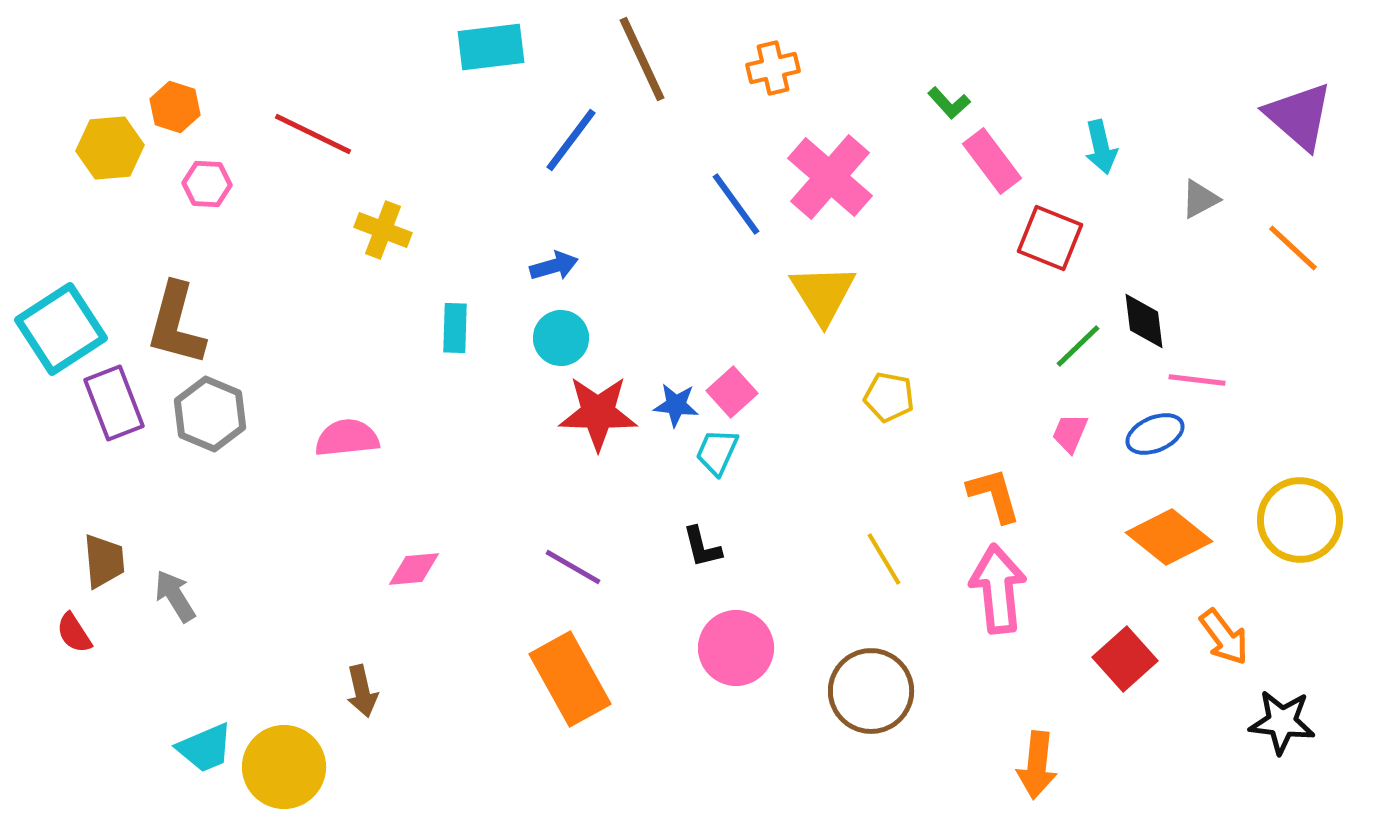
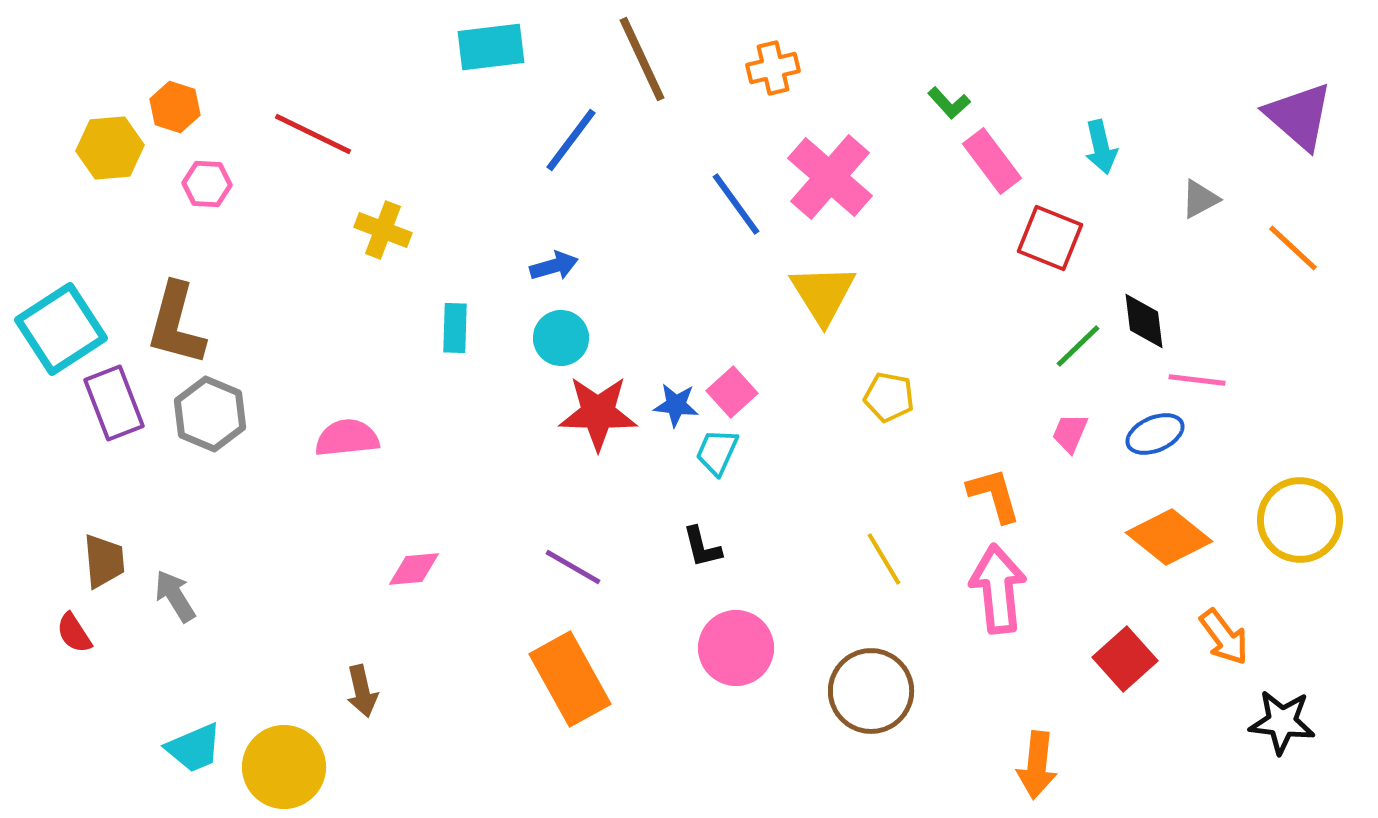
cyan trapezoid at (205, 748): moved 11 px left
